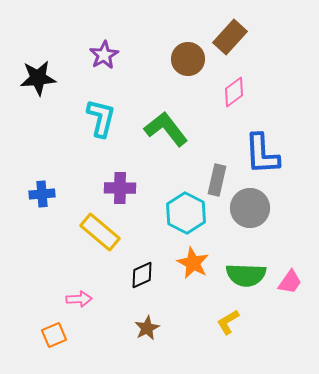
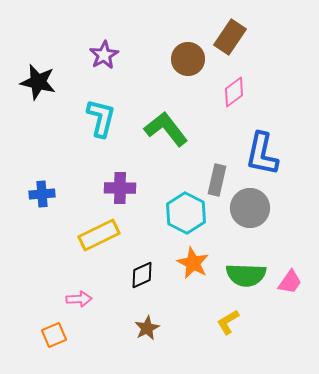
brown rectangle: rotated 8 degrees counterclockwise
black star: moved 4 px down; rotated 18 degrees clockwise
blue L-shape: rotated 15 degrees clockwise
yellow rectangle: moved 1 px left, 3 px down; rotated 66 degrees counterclockwise
